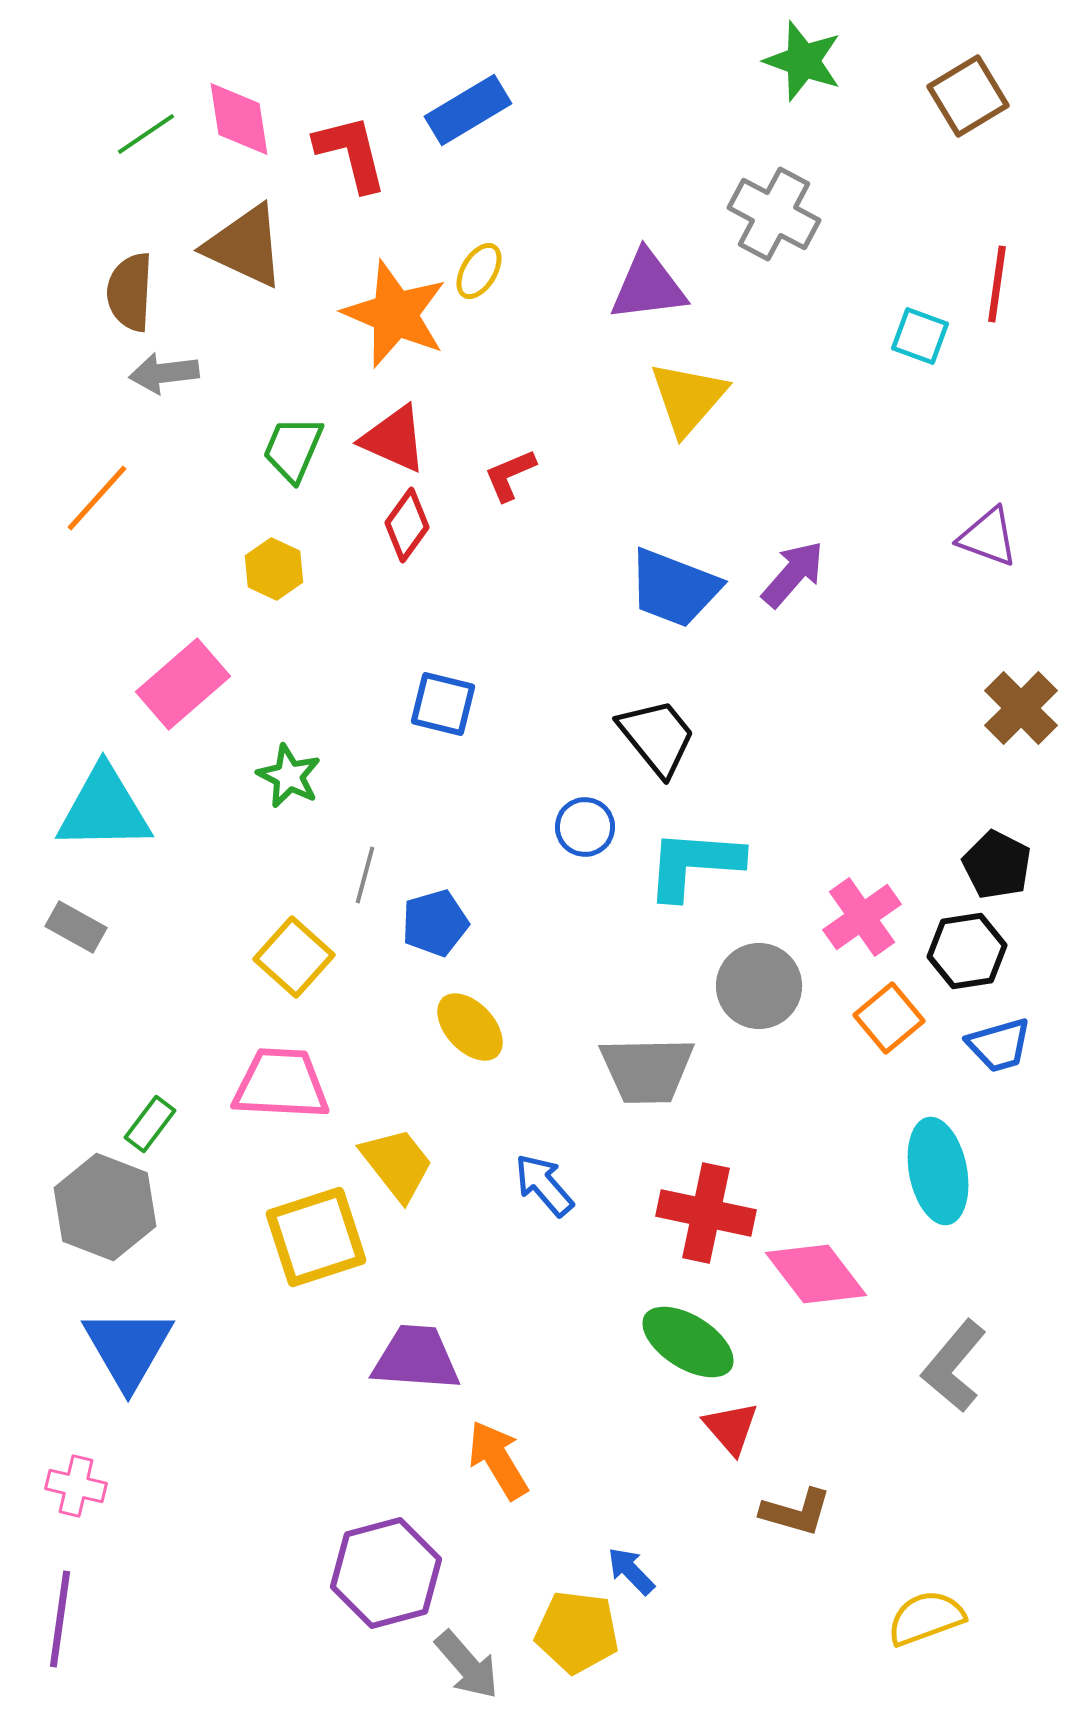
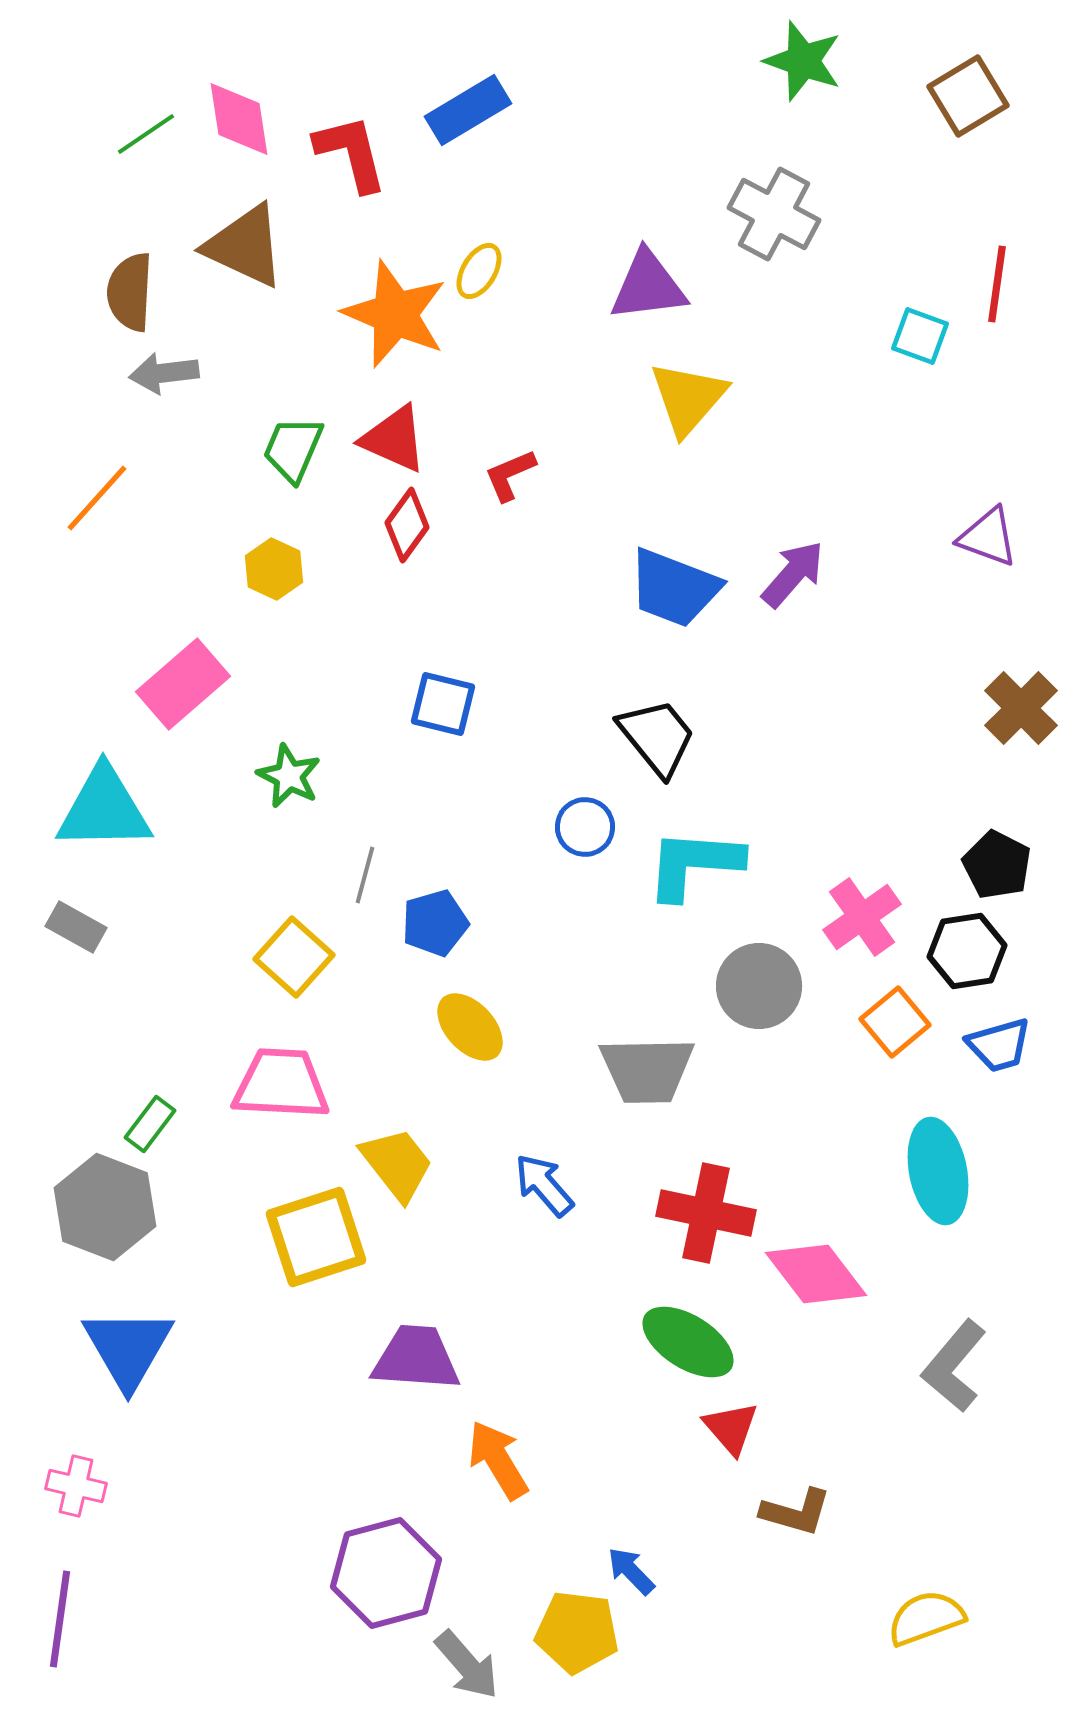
orange square at (889, 1018): moved 6 px right, 4 px down
